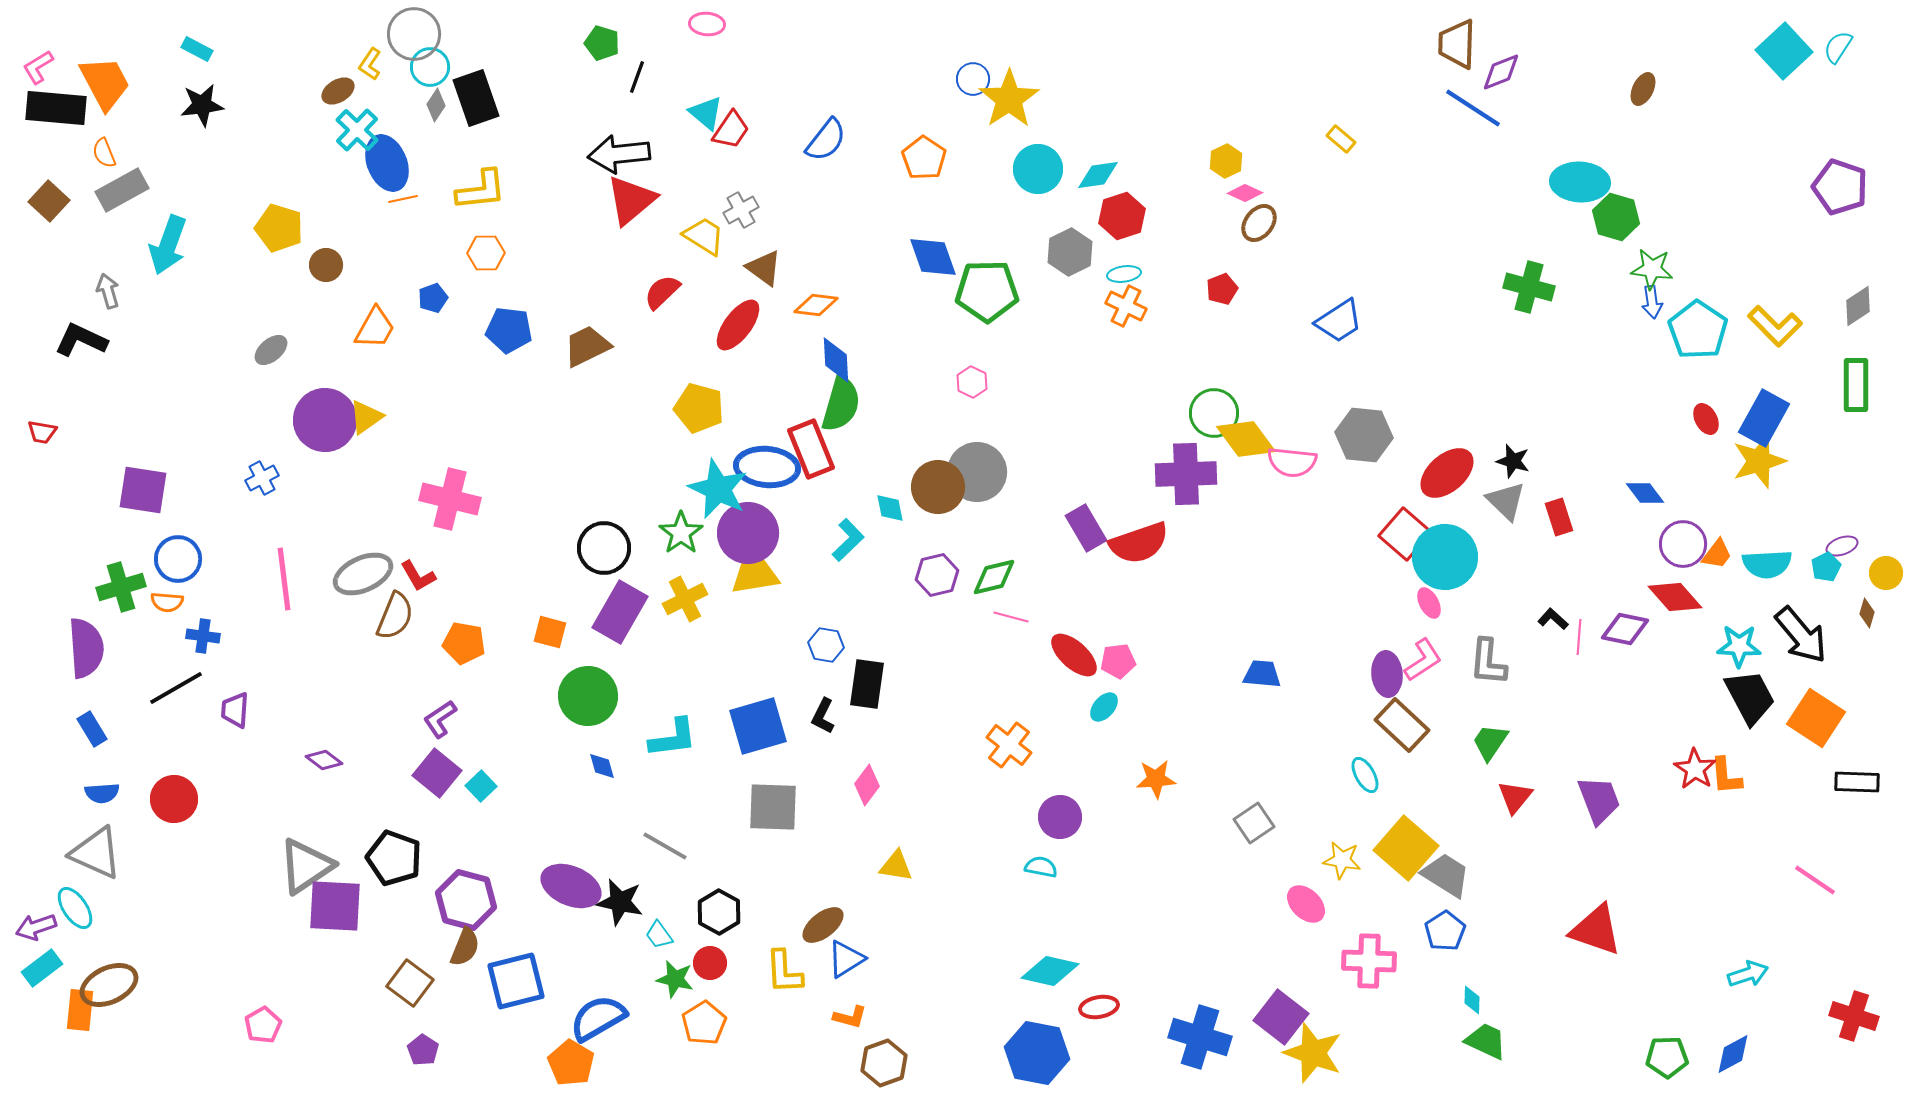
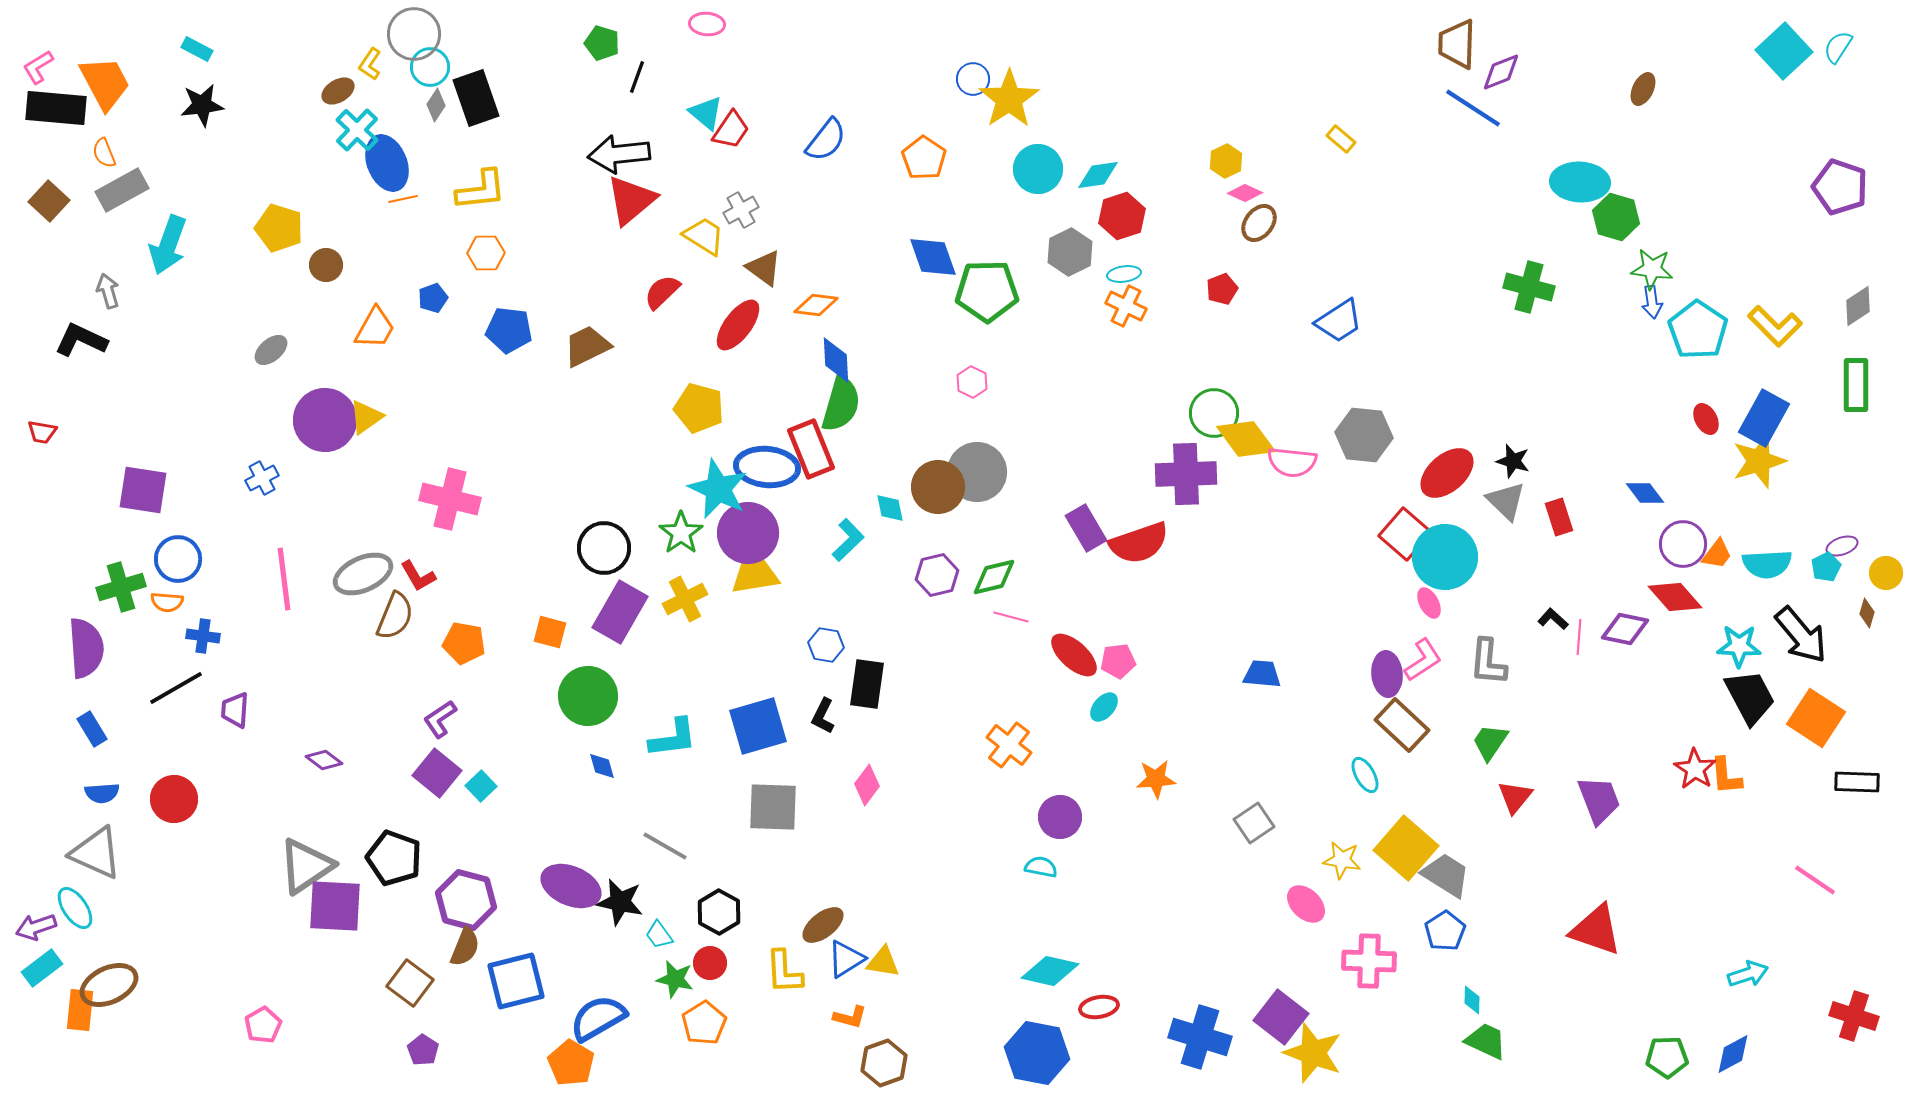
yellow triangle at (896, 866): moved 13 px left, 96 px down
